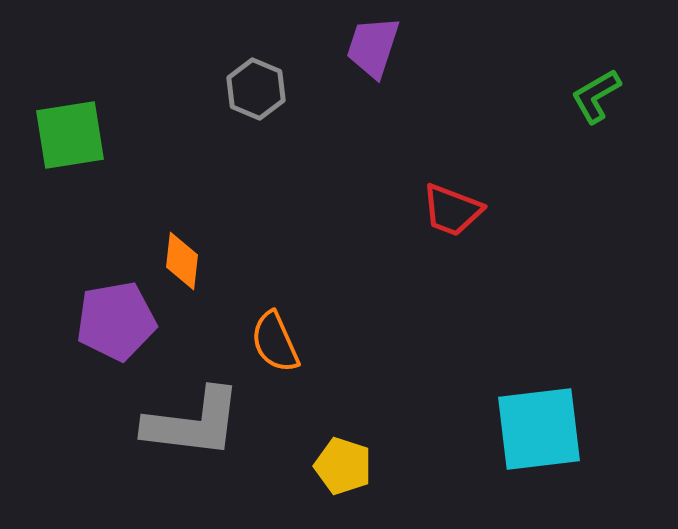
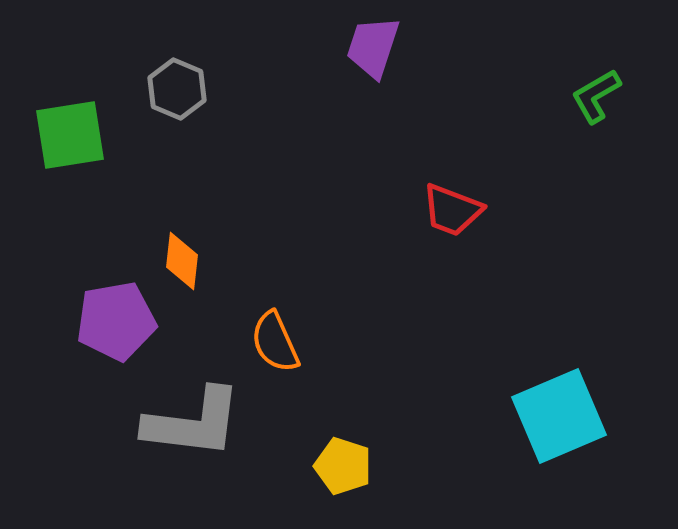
gray hexagon: moved 79 px left
cyan square: moved 20 px right, 13 px up; rotated 16 degrees counterclockwise
